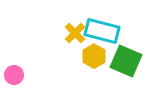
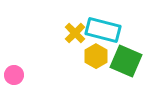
cyan rectangle: moved 1 px right, 1 px up
yellow hexagon: moved 2 px right
